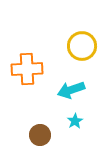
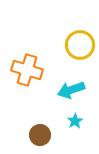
yellow circle: moved 2 px left, 1 px up
orange cross: moved 1 px down; rotated 20 degrees clockwise
